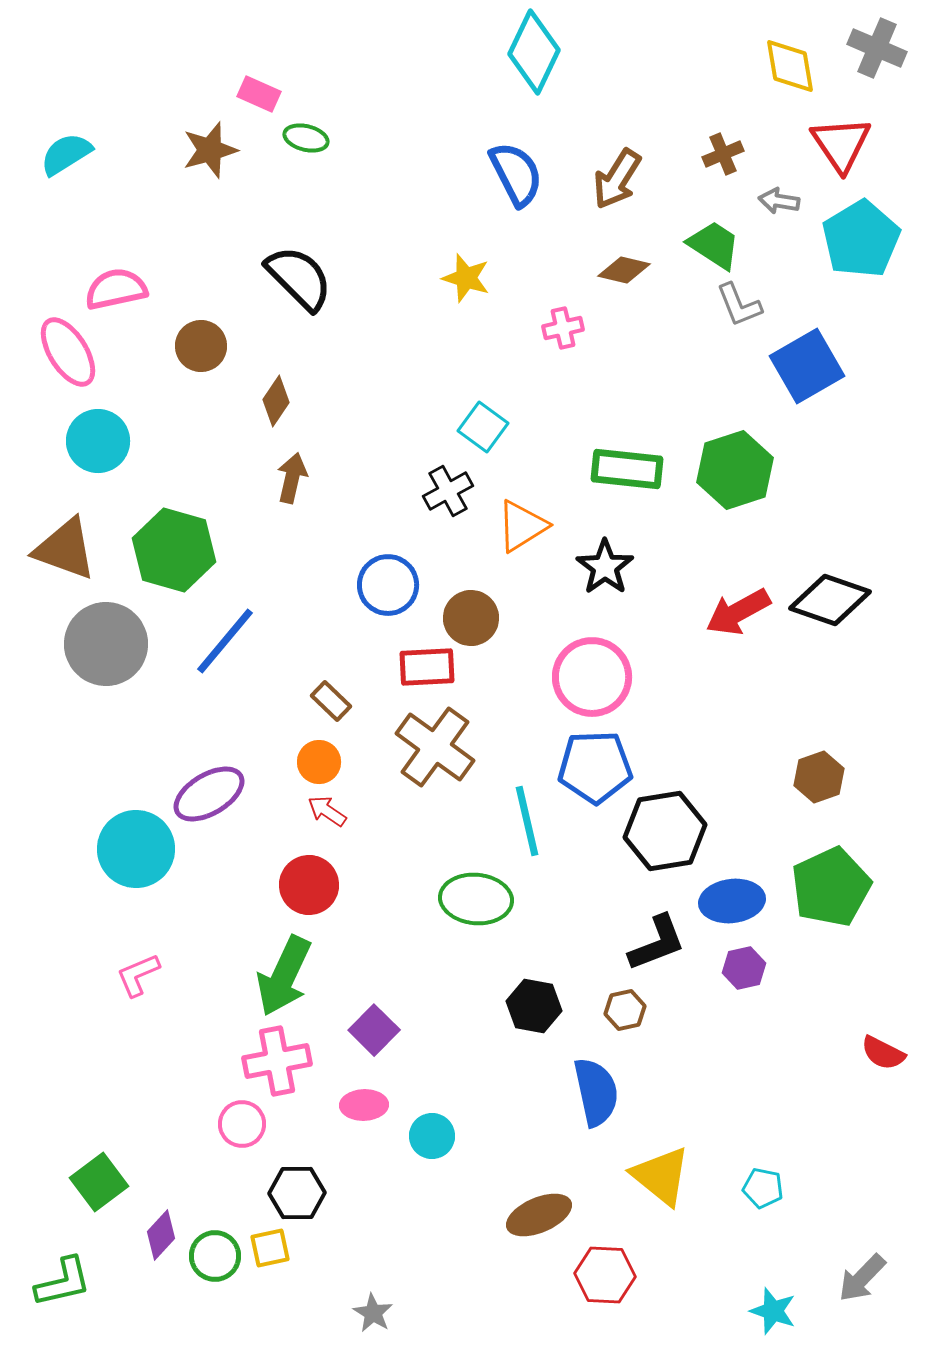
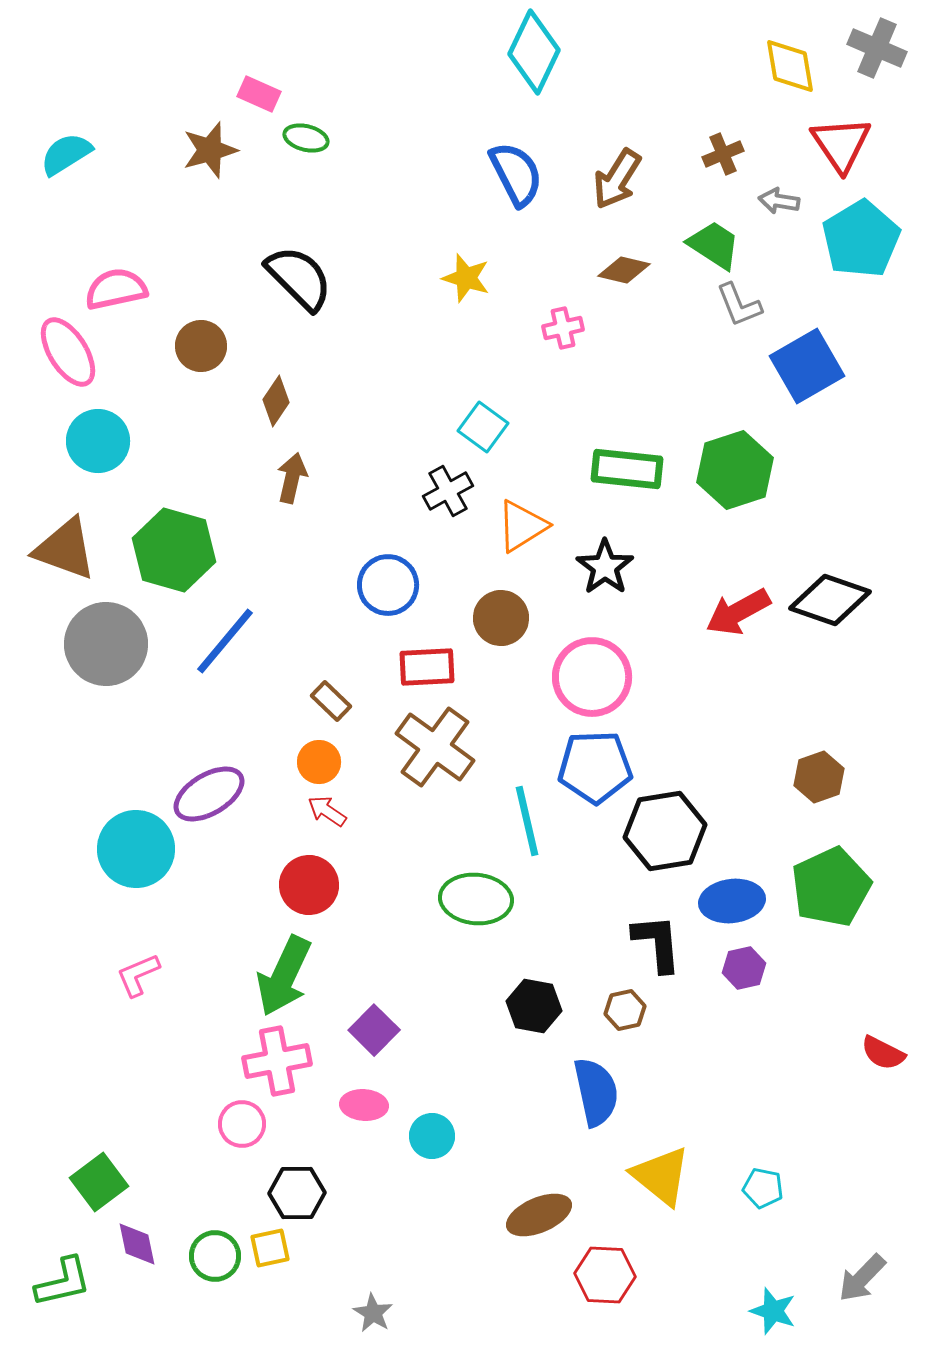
brown circle at (471, 618): moved 30 px right
black L-shape at (657, 943): rotated 74 degrees counterclockwise
pink ellipse at (364, 1105): rotated 6 degrees clockwise
purple diamond at (161, 1235): moved 24 px left, 9 px down; rotated 54 degrees counterclockwise
